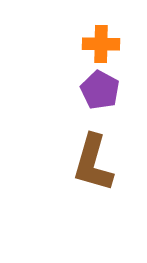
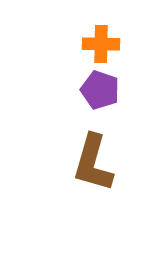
purple pentagon: rotated 9 degrees counterclockwise
